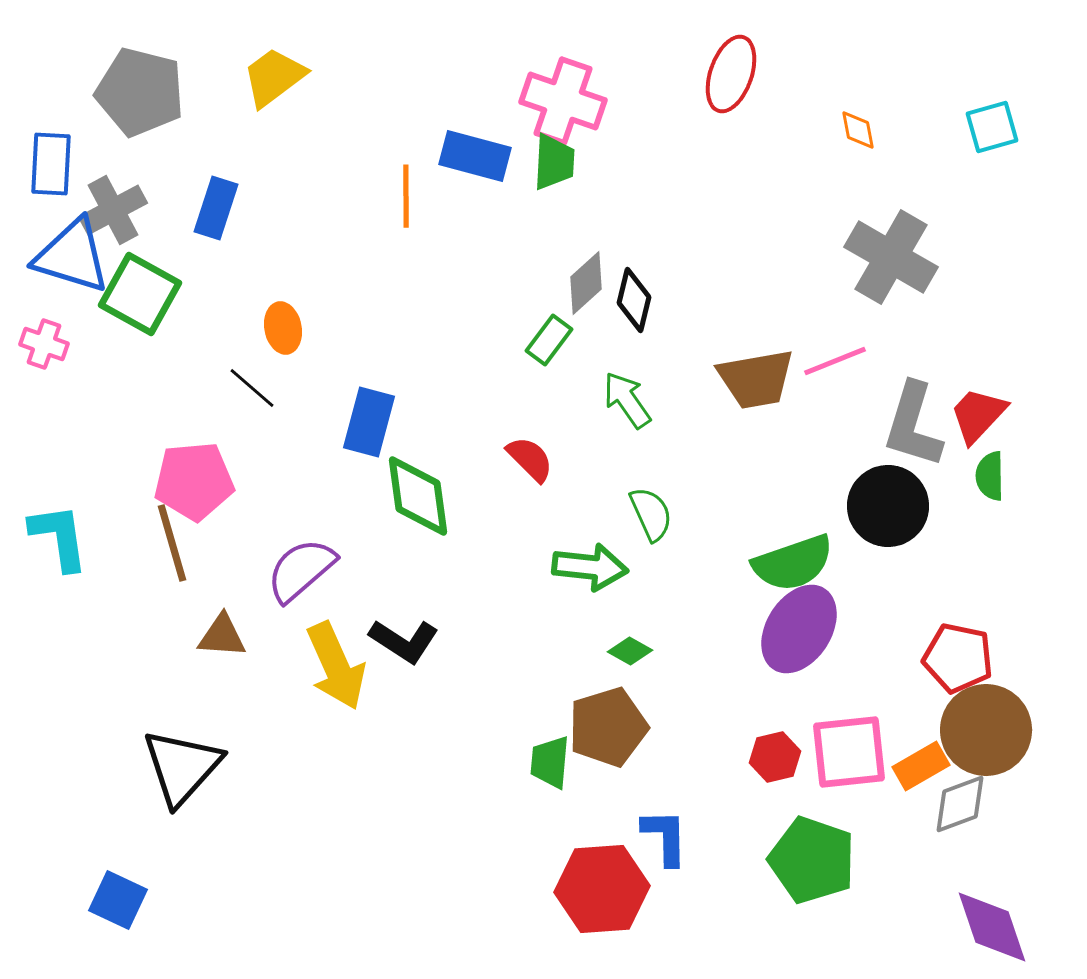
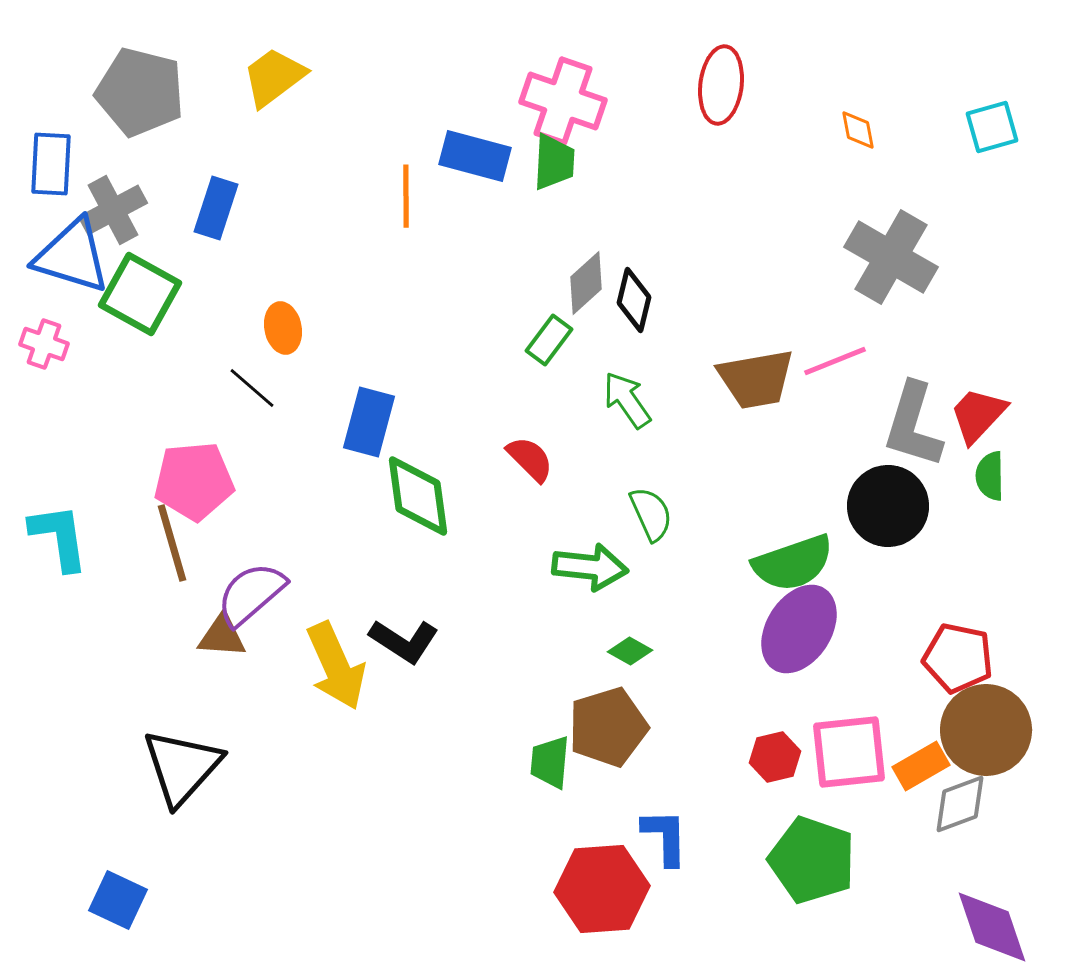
red ellipse at (731, 74): moved 10 px left, 11 px down; rotated 12 degrees counterclockwise
purple semicircle at (301, 570): moved 50 px left, 24 px down
